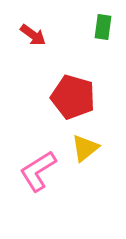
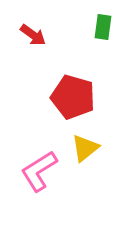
pink L-shape: moved 1 px right
